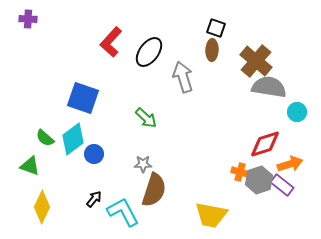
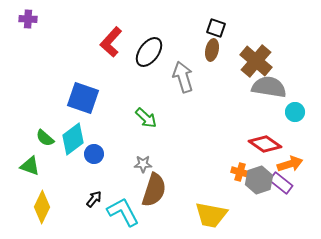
brown ellipse: rotated 10 degrees clockwise
cyan circle: moved 2 px left
red diamond: rotated 52 degrees clockwise
purple rectangle: moved 1 px left, 2 px up
